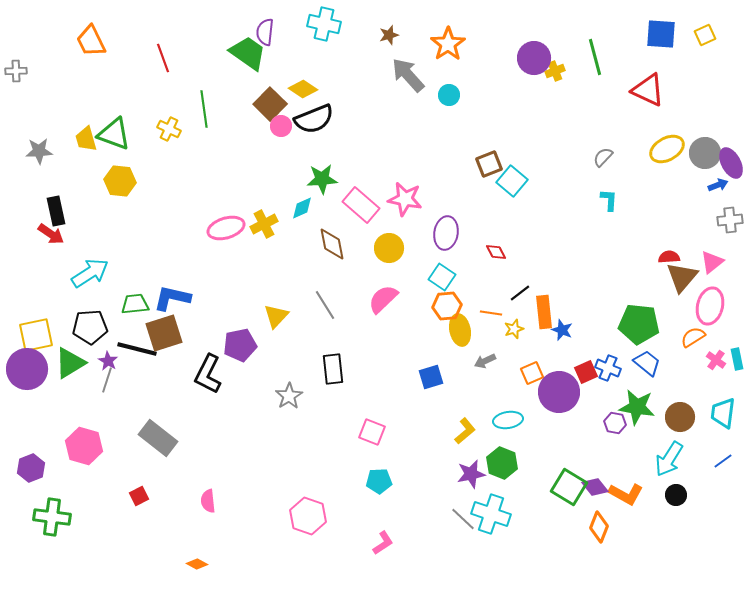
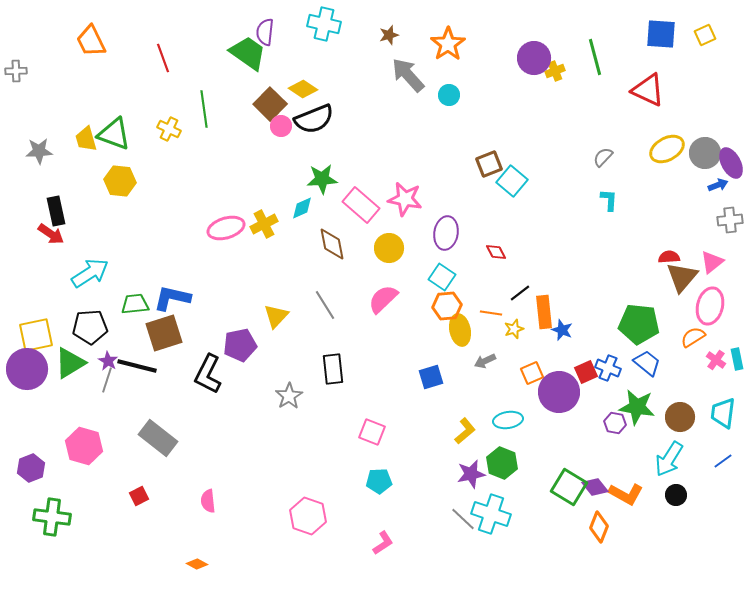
black line at (137, 349): moved 17 px down
